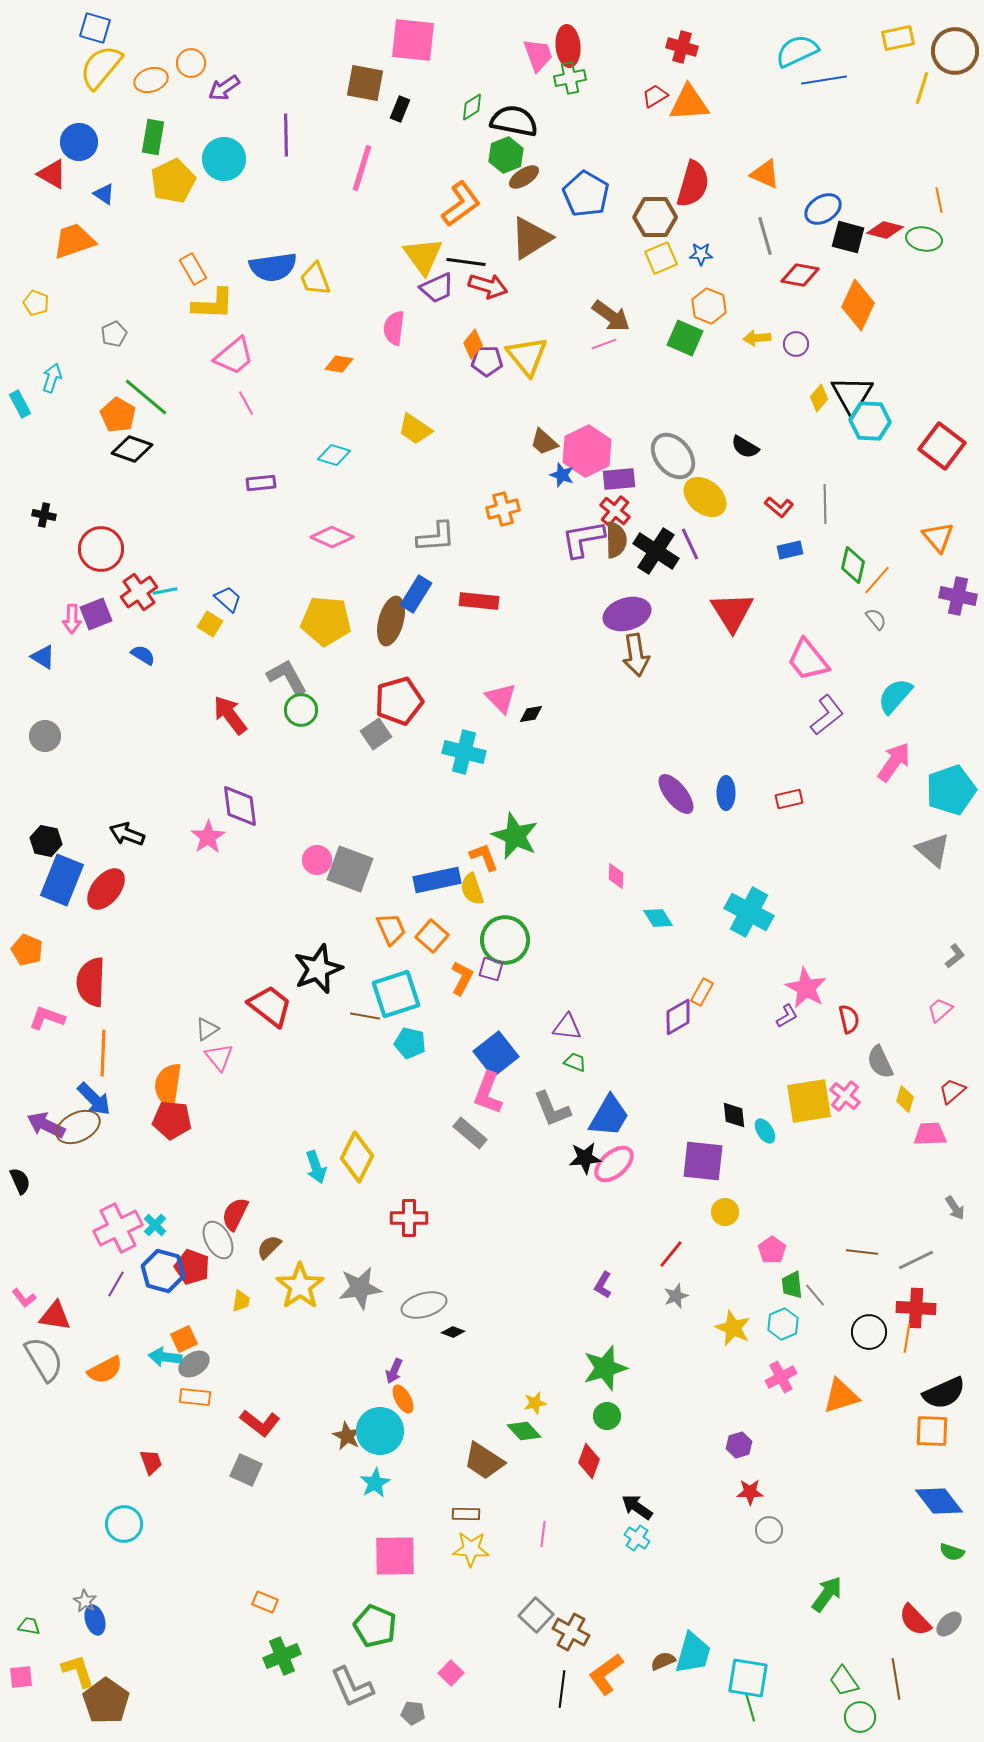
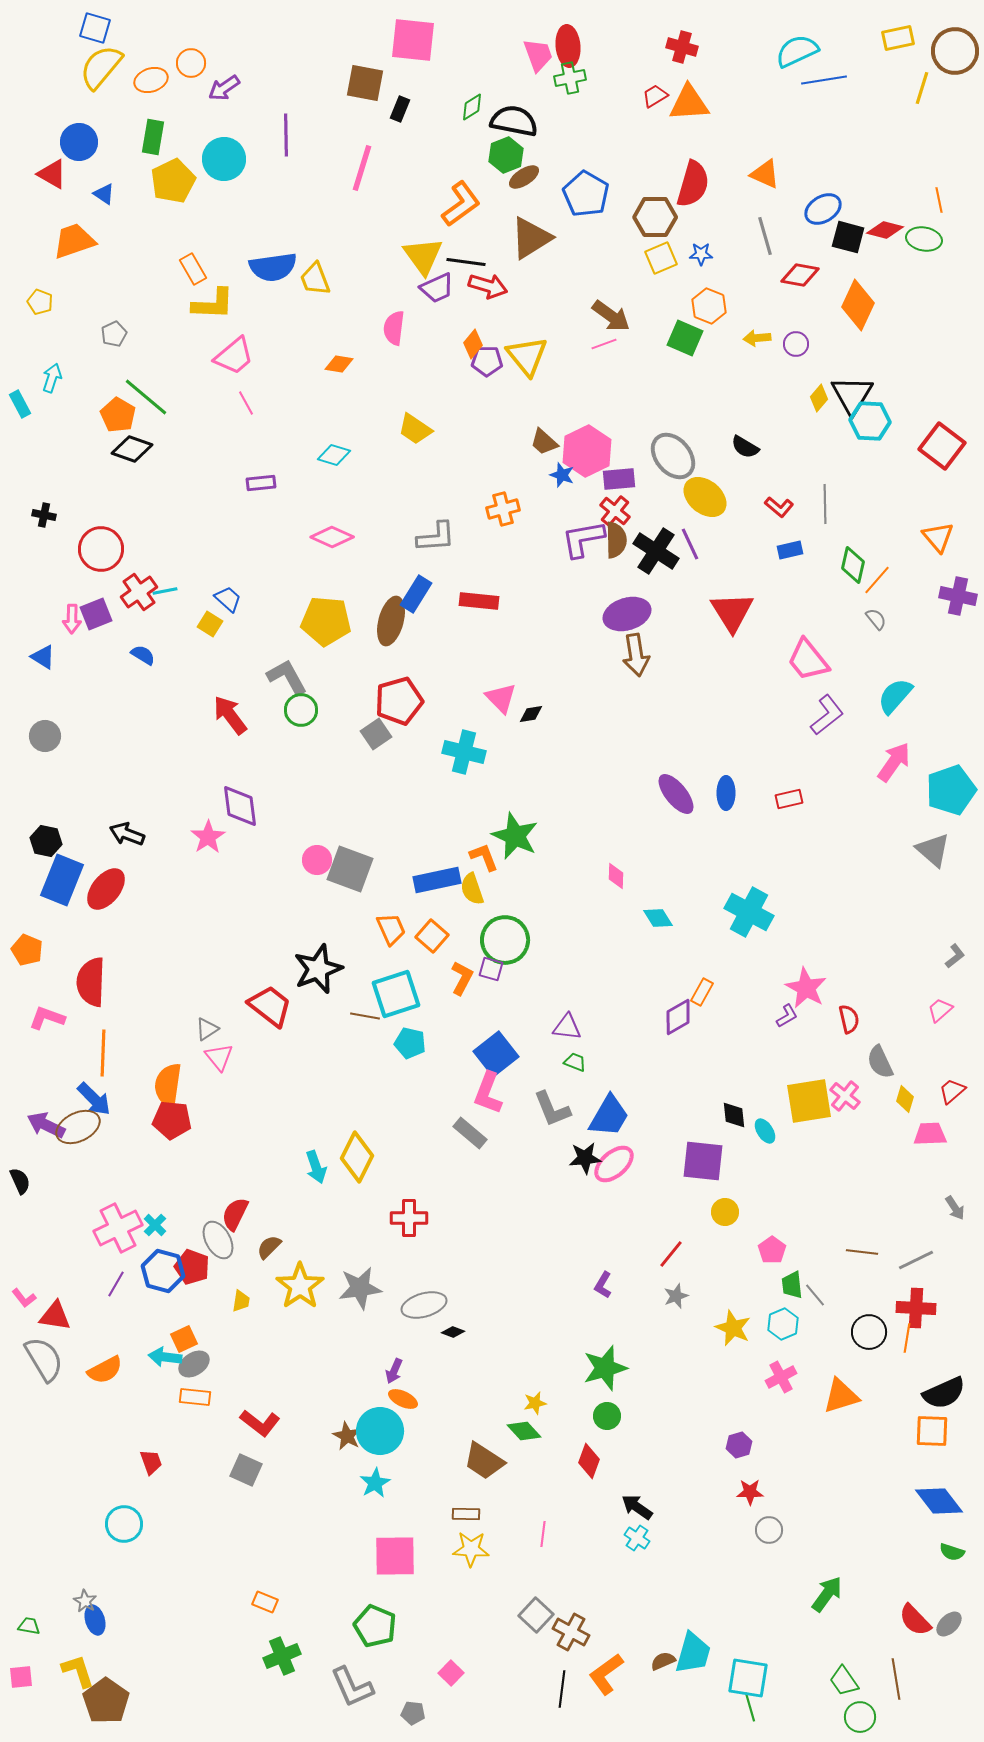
yellow pentagon at (36, 303): moved 4 px right, 1 px up
orange ellipse at (403, 1399): rotated 36 degrees counterclockwise
